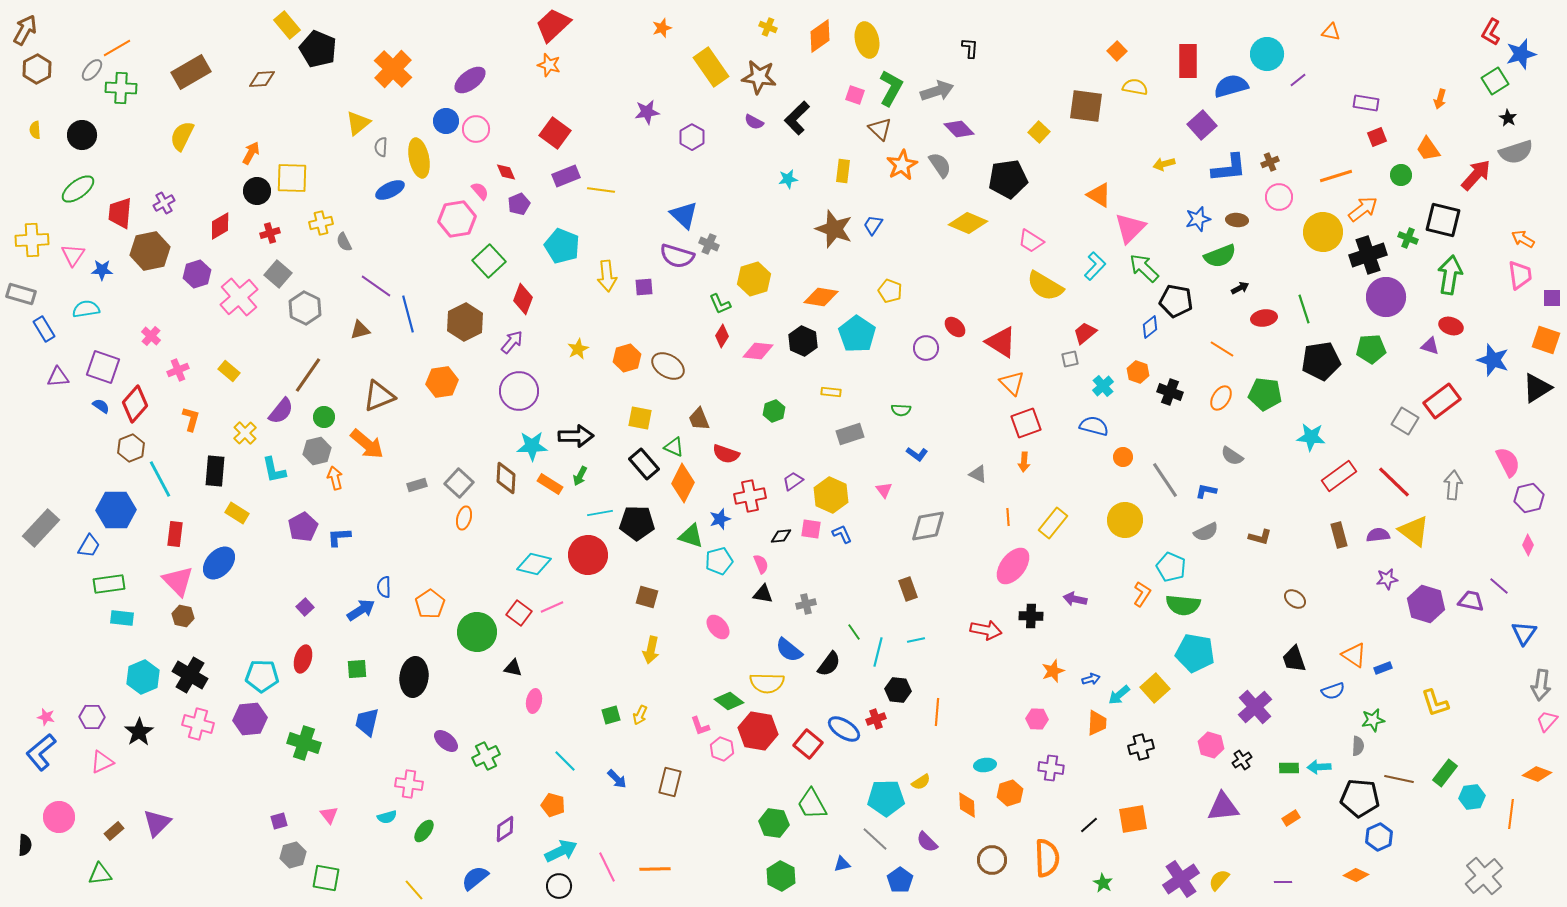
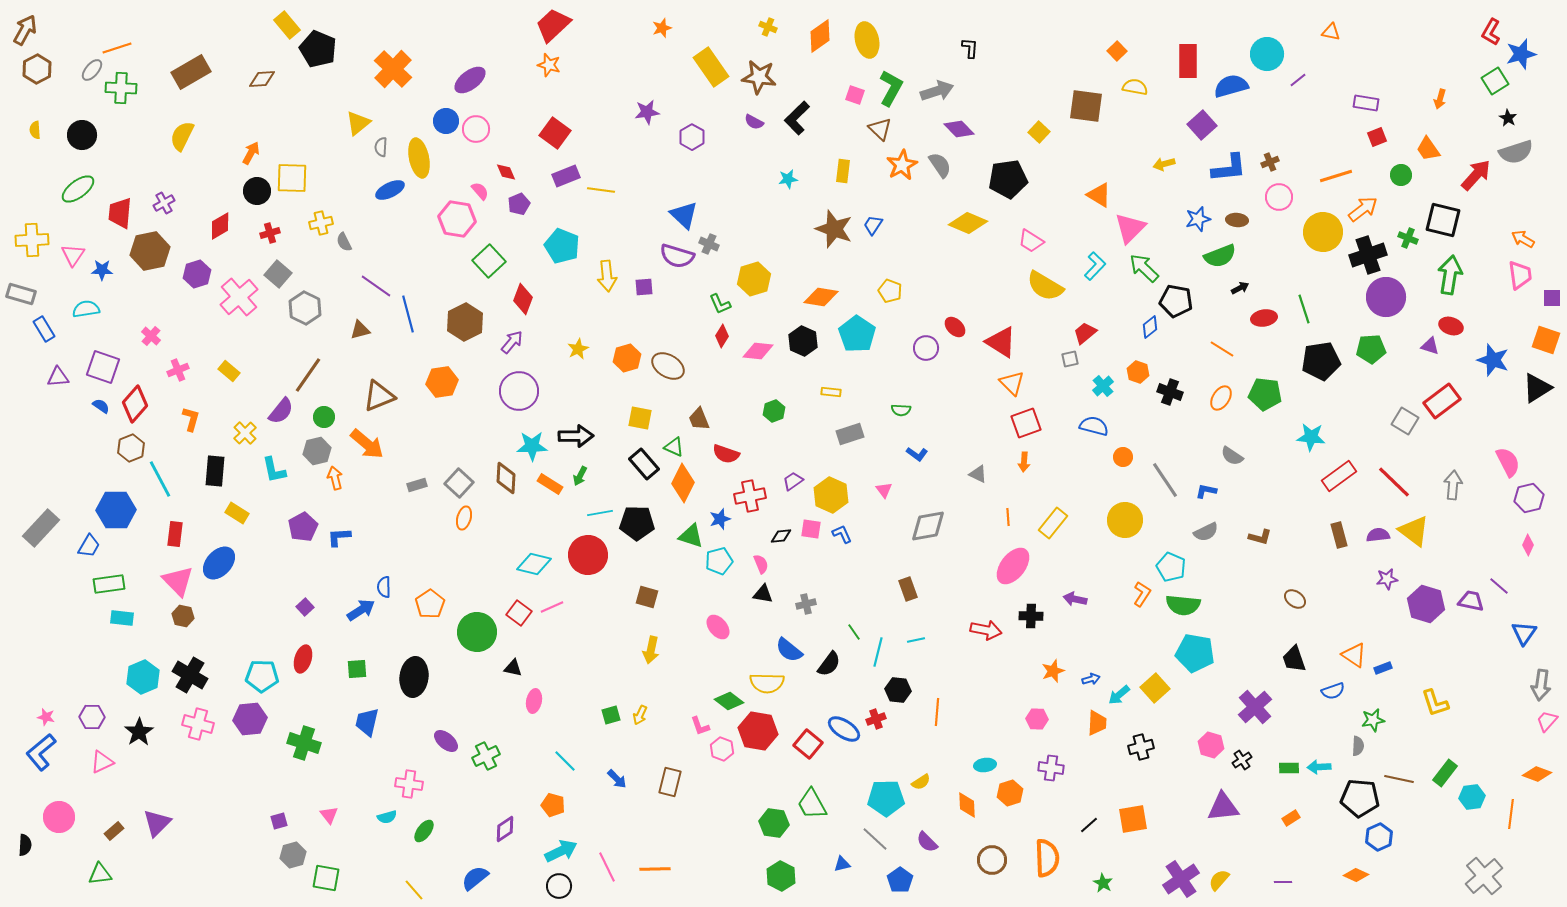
orange line at (117, 48): rotated 12 degrees clockwise
pink hexagon at (457, 219): rotated 18 degrees clockwise
